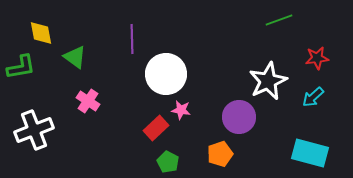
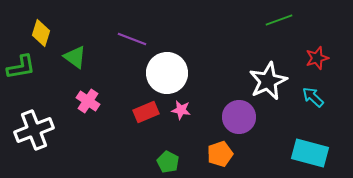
yellow diamond: rotated 28 degrees clockwise
purple line: rotated 68 degrees counterclockwise
red star: rotated 10 degrees counterclockwise
white circle: moved 1 px right, 1 px up
cyan arrow: rotated 85 degrees clockwise
red rectangle: moved 10 px left, 16 px up; rotated 20 degrees clockwise
